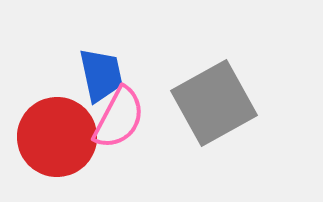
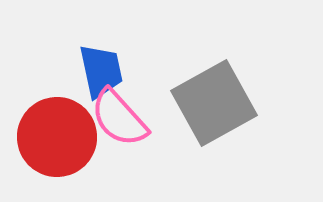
blue trapezoid: moved 4 px up
pink semicircle: rotated 110 degrees clockwise
